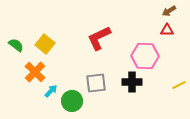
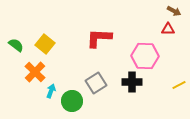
brown arrow: moved 5 px right; rotated 120 degrees counterclockwise
red triangle: moved 1 px right, 1 px up
red L-shape: rotated 28 degrees clockwise
gray square: rotated 25 degrees counterclockwise
cyan arrow: rotated 24 degrees counterclockwise
